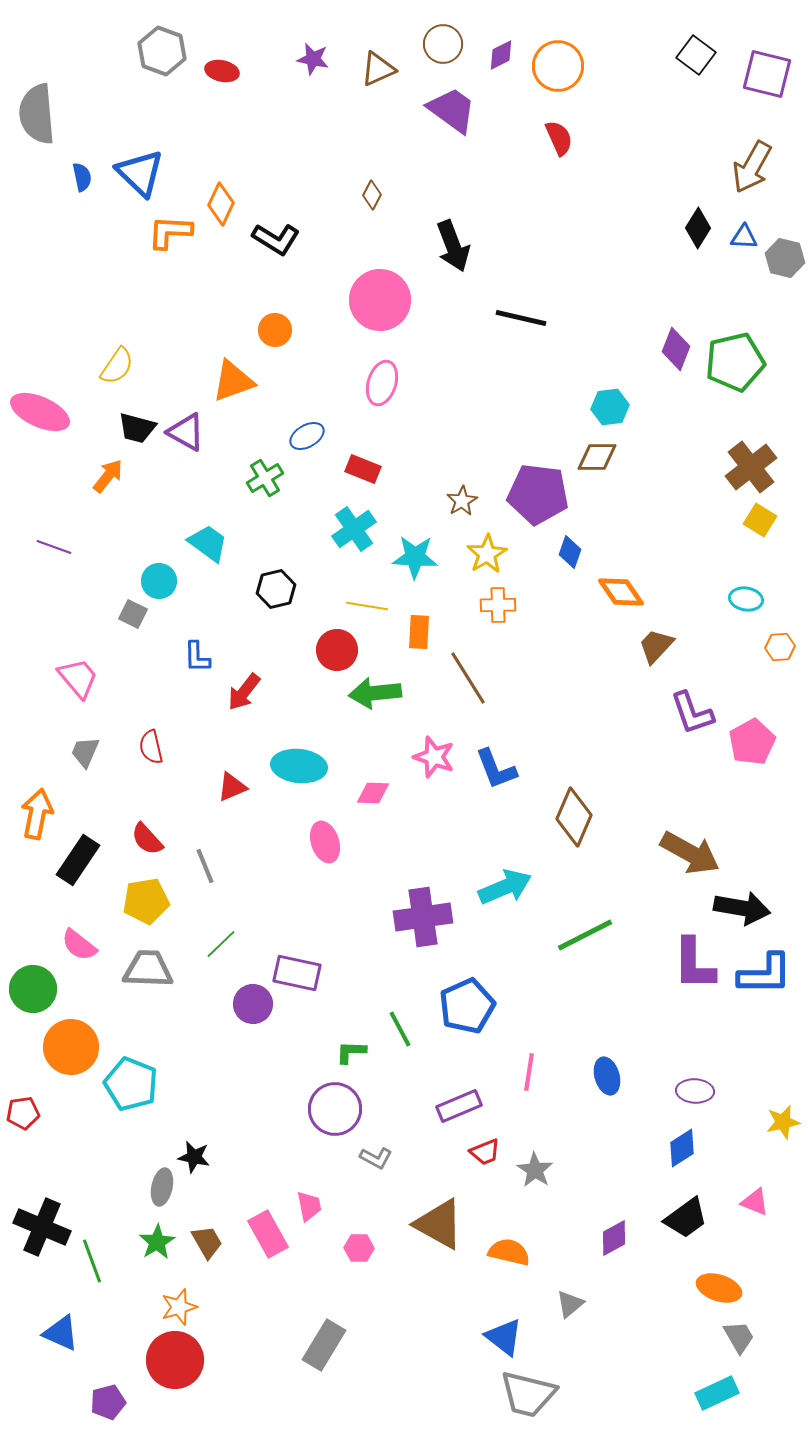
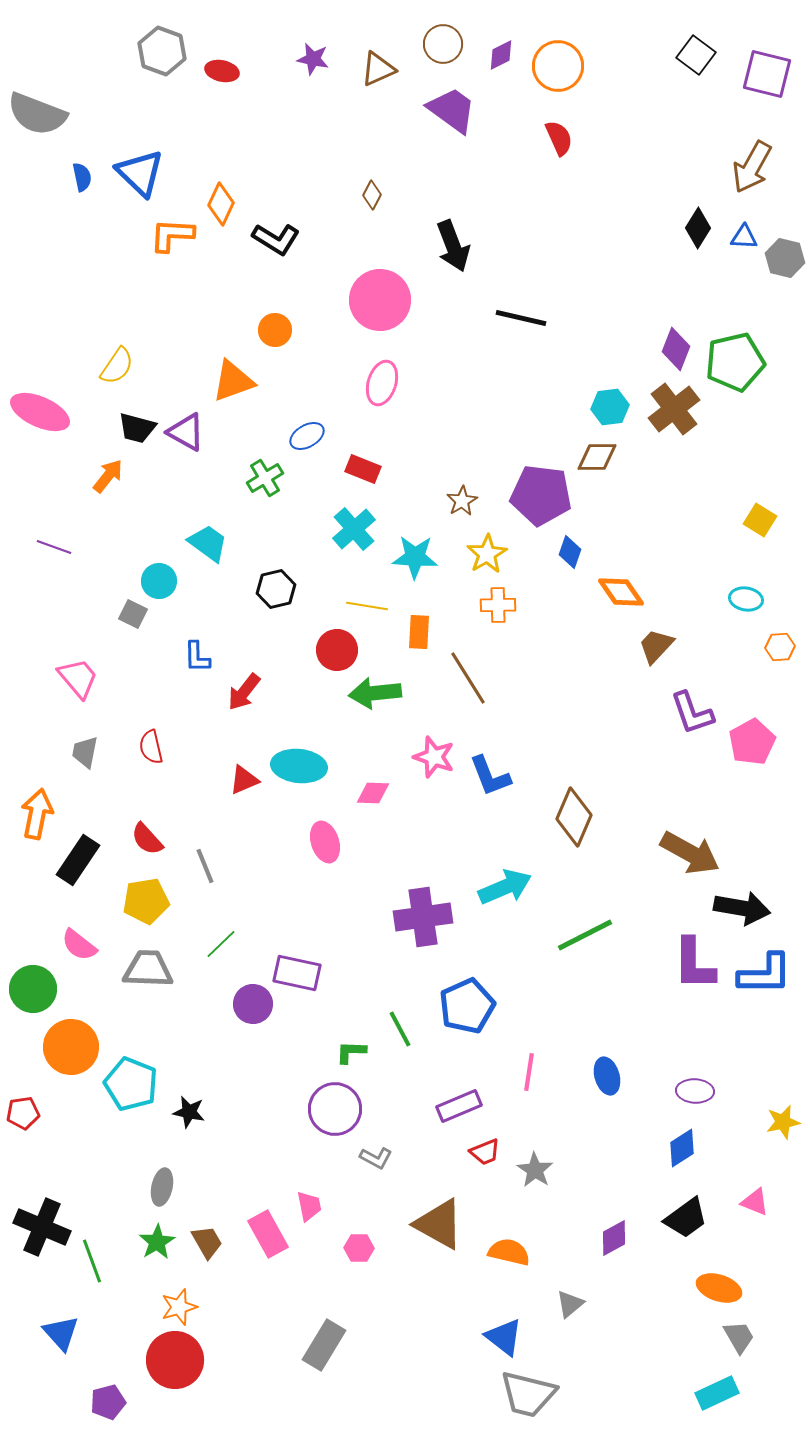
gray semicircle at (37, 114): rotated 64 degrees counterclockwise
orange L-shape at (170, 232): moved 2 px right, 3 px down
brown cross at (751, 467): moved 77 px left, 58 px up
purple pentagon at (538, 494): moved 3 px right, 1 px down
cyan cross at (354, 529): rotated 6 degrees counterclockwise
gray trapezoid at (85, 752): rotated 12 degrees counterclockwise
blue L-shape at (496, 769): moved 6 px left, 7 px down
red triangle at (232, 787): moved 12 px right, 7 px up
black star at (194, 1157): moved 5 px left, 45 px up
blue triangle at (61, 1333): rotated 24 degrees clockwise
